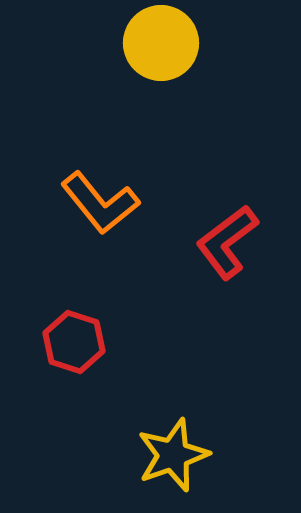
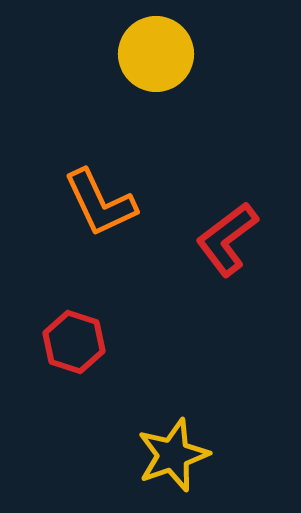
yellow circle: moved 5 px left, 11 px down
orange L-shape: rotated 14 degrees clockwise
red L-shape: moved 3 px up
